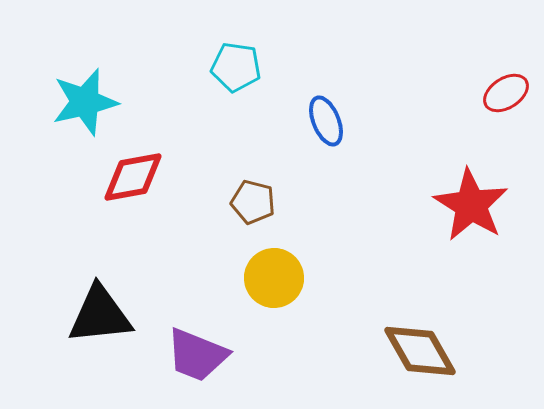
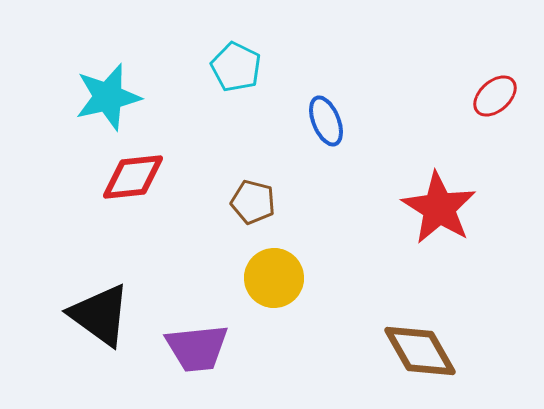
cyan pentagon: rotated 18 degrees clockwise
red ellipse: moved 11 px left, 3 px down; rotated 9 degrees counterclockwise
cyan star: moved 23 px right, 5 px up
red diamond: rotated 4 degrees clockwise
red star: moved 32 px left, 3 px down
black triangle: rotated 42 degrees clockwise
purple trapezoid: moved 7 px up; rotated 28 degrees counterclockwise
